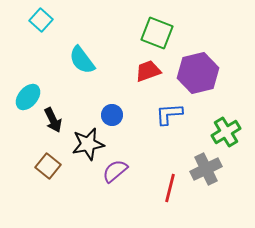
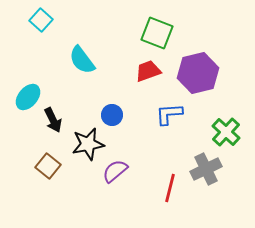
green cross: rotated 16 degrees counterclockwise
